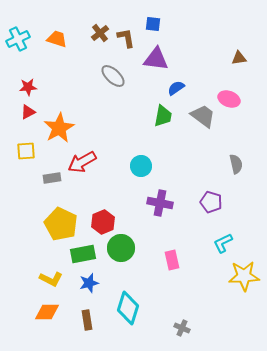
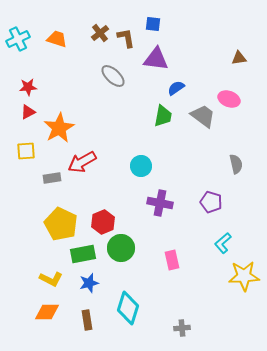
cyan L-shape: rotated 15 degrees counterclockwise
gray cross: rotated 28 degrees counterclockwise
